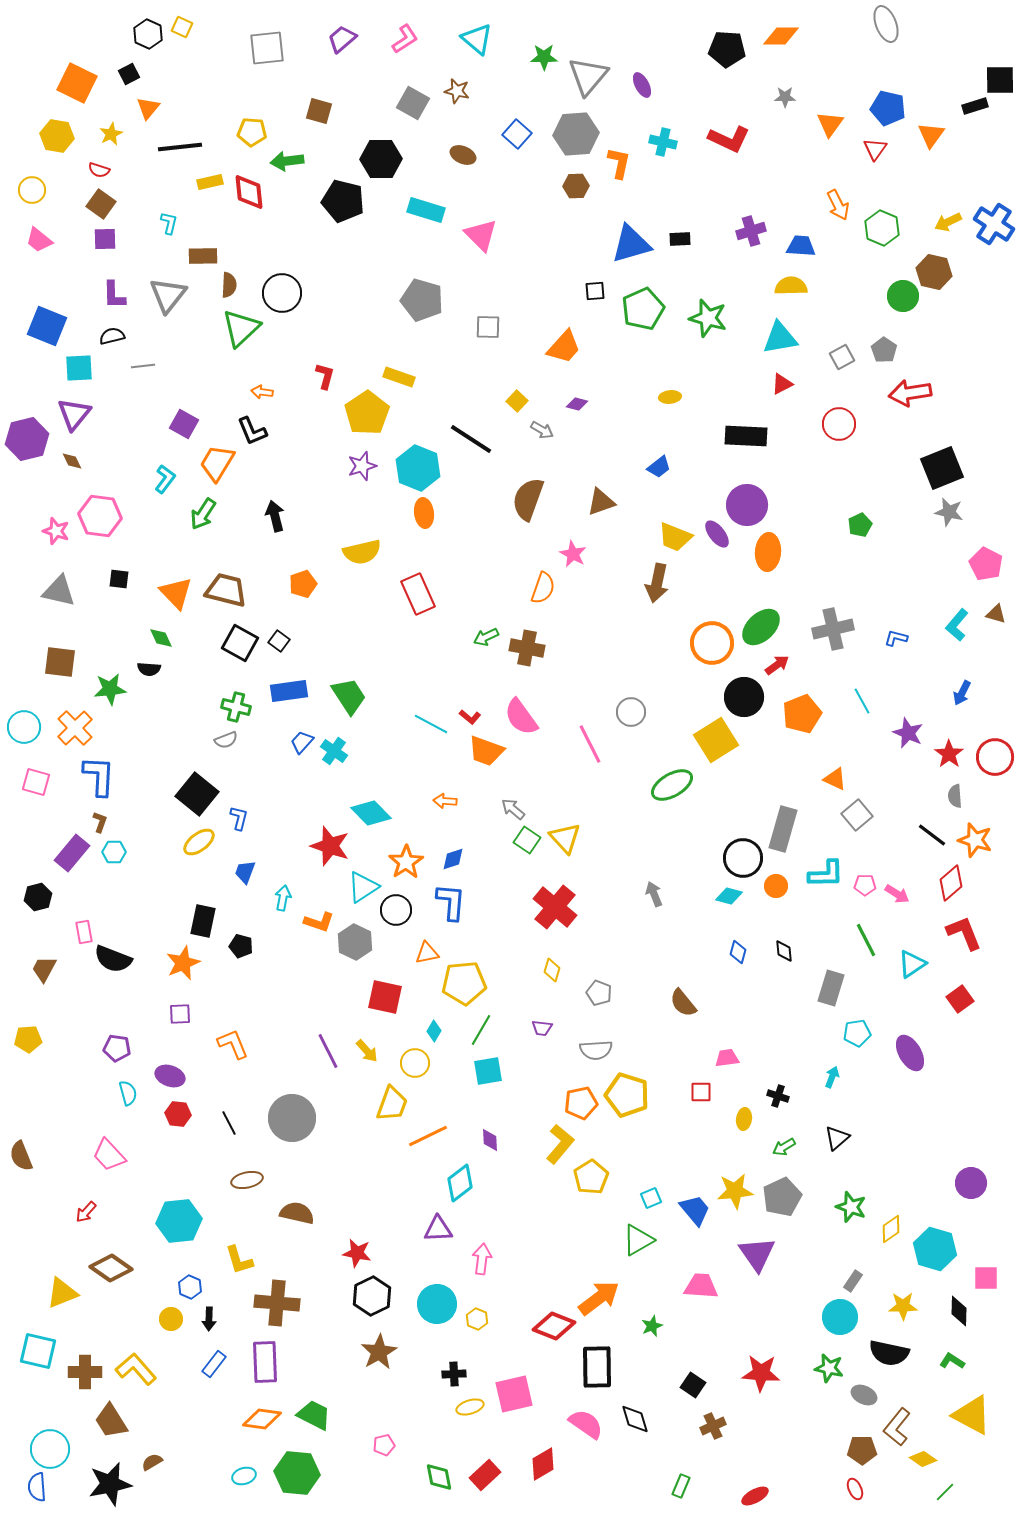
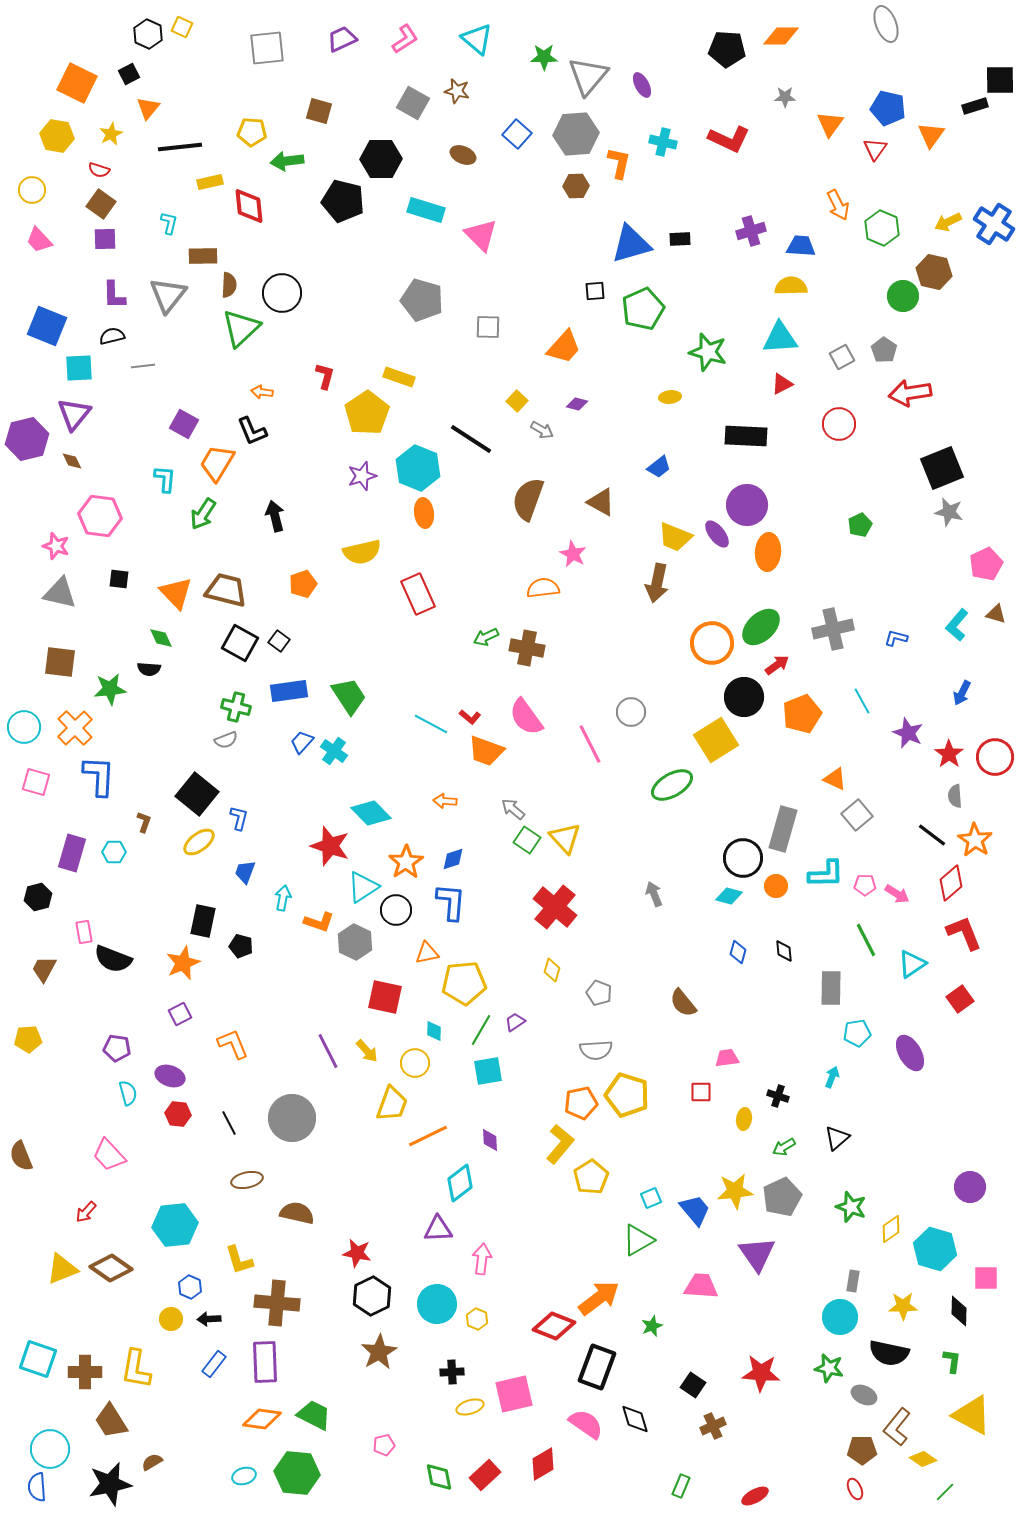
purple trapezoid at (342, 39): rotated 16 degrees clockwise
red diamond at (249, 192): moved 14 px down
pink trapezoid at (39, 240): rotated 8 degrees clockwise
green star at (708, 318): moved 34 px down
cyan triangle at (780, 338): rotated 6 degrees clockwise
purple star at (362, 466): moved 10 px down
cyan L-shape at (165, 479): rotated 32 degrees counterclockwise
brown triangle at (601, 502): rotated 48 degrees clockwise
pink star at (56, 531): moved 15 px down
pink pentagon at (986, 564): rotated 20 degrees clockwise
orange semicircle at (543, 588): rotated 116 degrees counterclockwise
gray triangle at (59, 591): moved 1 px right, 2 px down
pink semicircle at (521, 717): moved 5 px right
brown L-shape at (100, 822): moved 44 px right
orange star at (975, 840): rotated 16 degrees clockwise
purple rectangle at (72, 853): rotated 24 degrees counterclockwise
gray rectangle at (831, 988): rotated 16 degrees counterclockwise
purple square at (180, 1014): rotated 25 degrees counterclockwise
purple trapezoid at (542, 1028): moved 27 px left, 6 px up; rotated 140 degrees clockwise
cyan diamond at (434, 1031): rotated 30 degrees counterclockwise
purple circle at (971, 1183): moved 1 px left, 4 px down
cyan hexagon at (179, 1221): moved 4 px left, 4 px down
gray rectangle at (853, 1281): rotated 25 degrees counterclockwise
yellow triangle at (62, 1293): moved 24 px up
black arrow at (209, 1319): rotated 85 degrees clockwise
cyan square at (38, 1351): moved 8 px down; rotated 6 degrees clockwise
green L-shape at (952, 1361): rotated 65 degrees clockwise
black rectangle at (597, 1367): rotated 21 degrees clockwise
yellow L-shape at (136, 1369): rotated 129 degrees counterclockwise
black cross at (454, 1374): moved 2 px left, 2 px up
